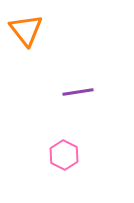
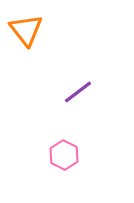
purple line: rotated 28 degrees counterclockwise
